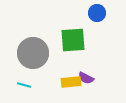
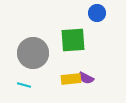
yellow rectangle: moved 3 px up
